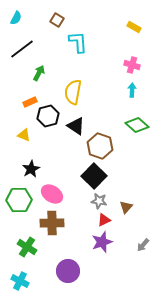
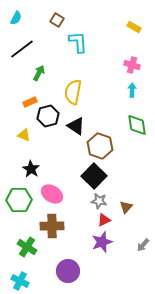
green diamond: rotated 40 degrees clockwise
black star: rotated 12 degrees counterclockwise
brown cross: moved 3 px down
